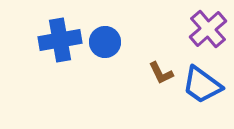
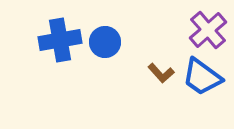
purple cross: moved 1 px down
brown L-shape: rotated 16 degrees counterclockwise
blue trapezoid: moved 8 px up
